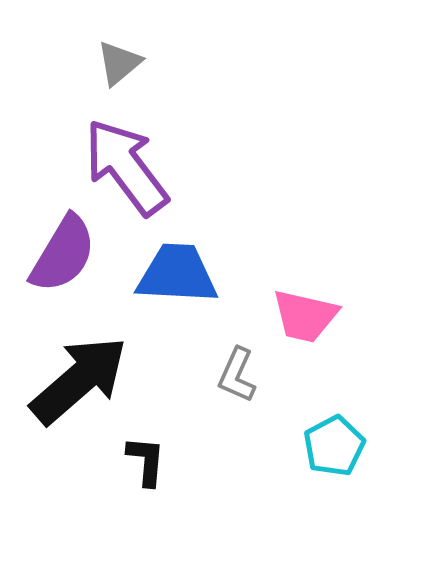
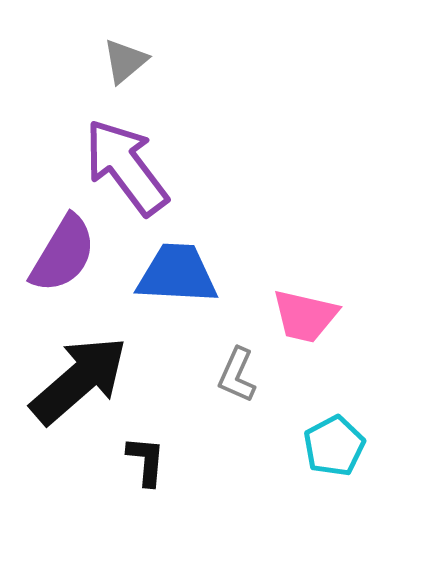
gray triangle: moved 6 px right, 2 px up
